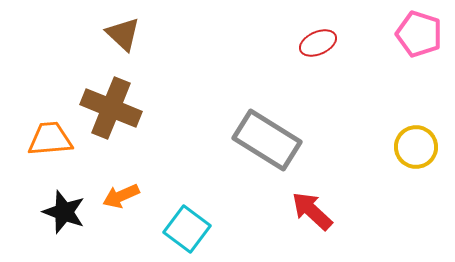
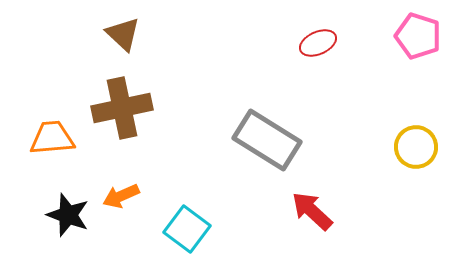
pink pentagon: moved 1 px left, 2 px down
brown cross: moved 11 px right; rotated 34 degrees counterclockwise
orange trapezoid: moved 2 px right, 1 px up
black star: moved 4 px right, 3 px down
